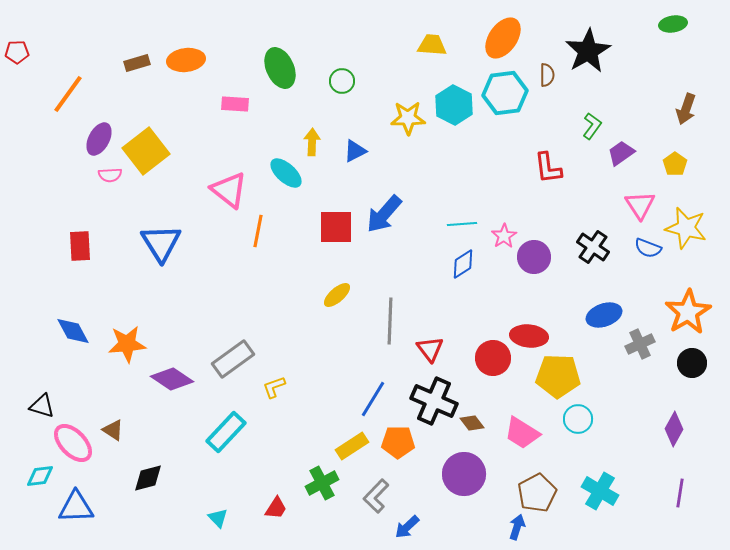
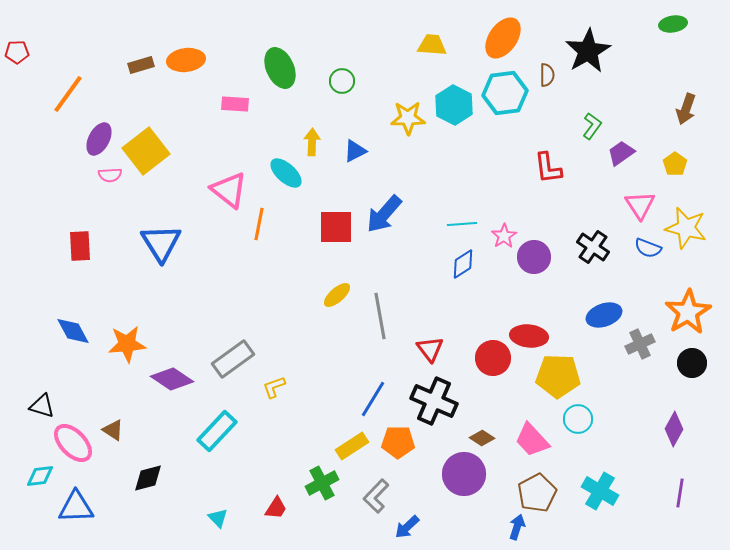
brown rectangle at (137, 63): moved 4 px right, 2 px down
orange line at (258, 231): moved 1 px right, 7 px up
gray line at (390, 321): moved 10 px left, 5 px up; rotated 12 degrees counterclockwise
brown diamond at (472, 423): moved 10 px right, 15 px down; rotated 20 degrees counterclockwise
cyan rectangle at (226, 432): moved 9 px left, 1 px up
pink trapezoid at (522, 433): moved 10 px right, 7 px down; rotated 15 degrees clockwise
